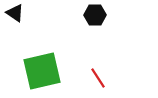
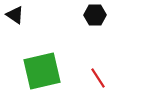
black triangle: moved 2 px down
